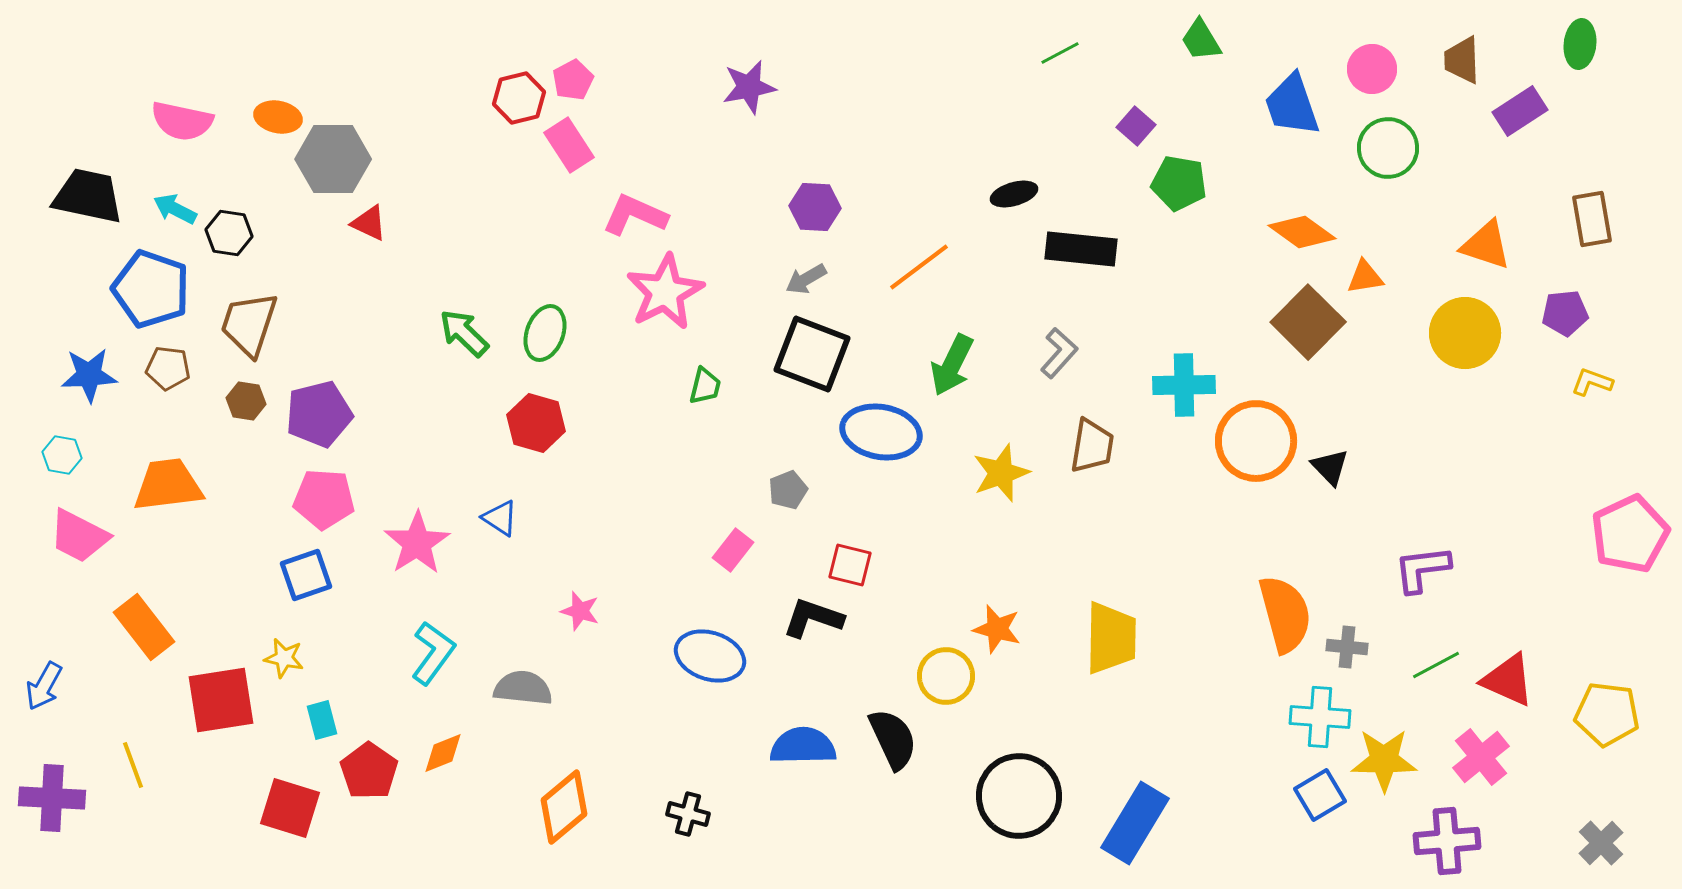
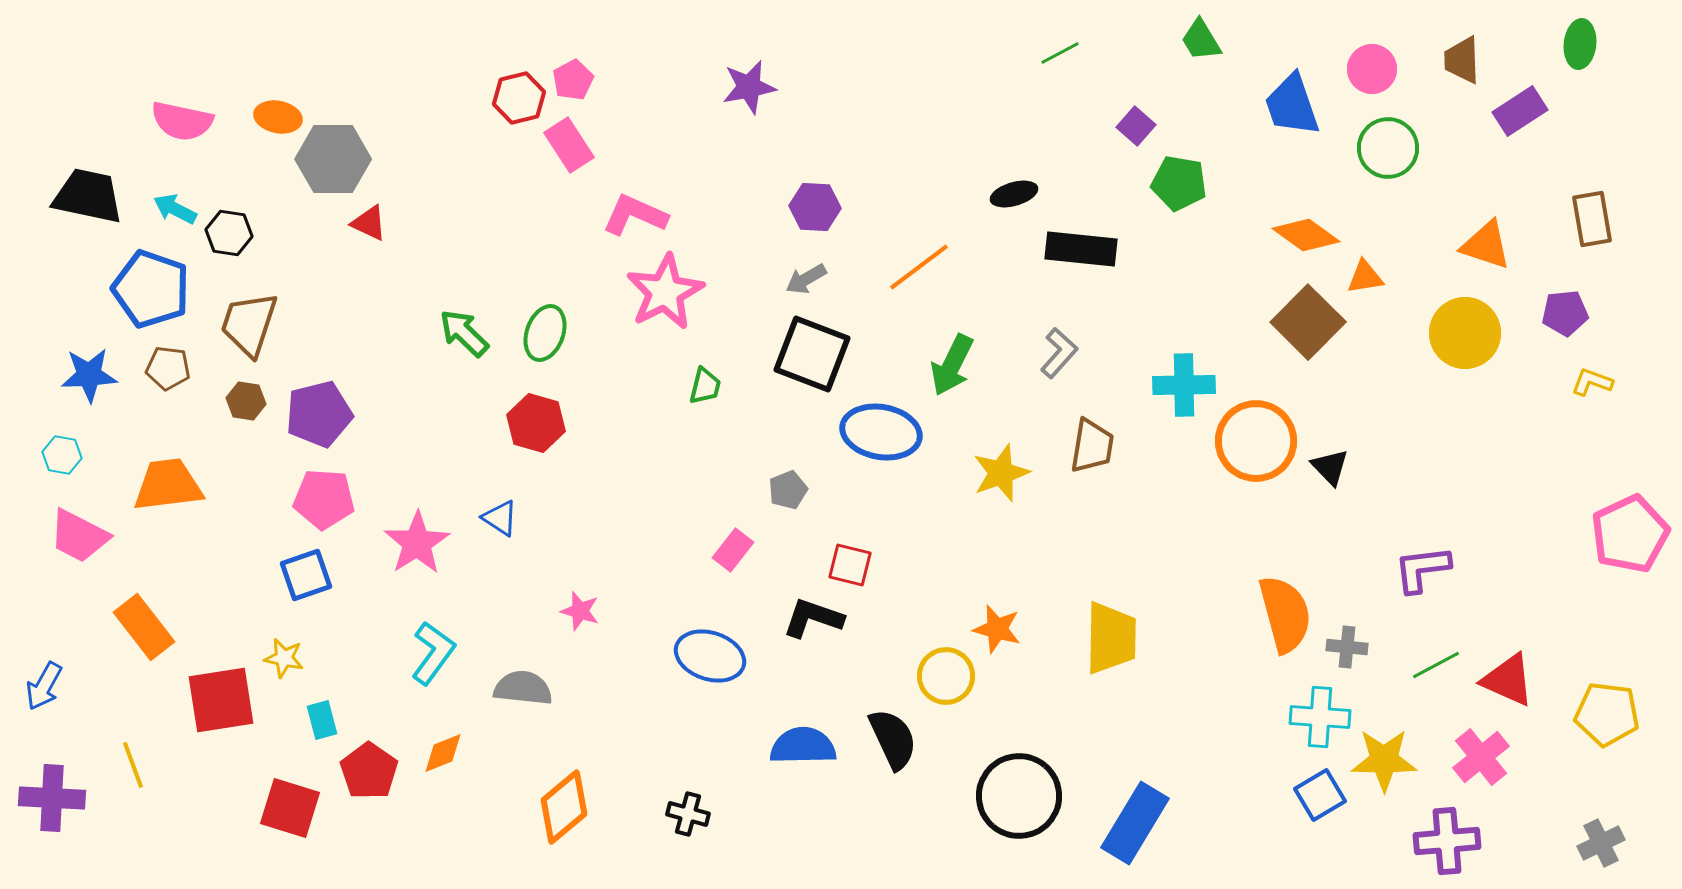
orange diamond at (1302, 232): moved 4 px right, 3 px down
gray cross at (1601, 843): rotated 18 degrees clockwise
